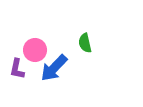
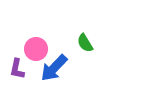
green semicircle: rotated 18 degrees counterclockwise
pink circle: moved 1 px right, 1 px up
